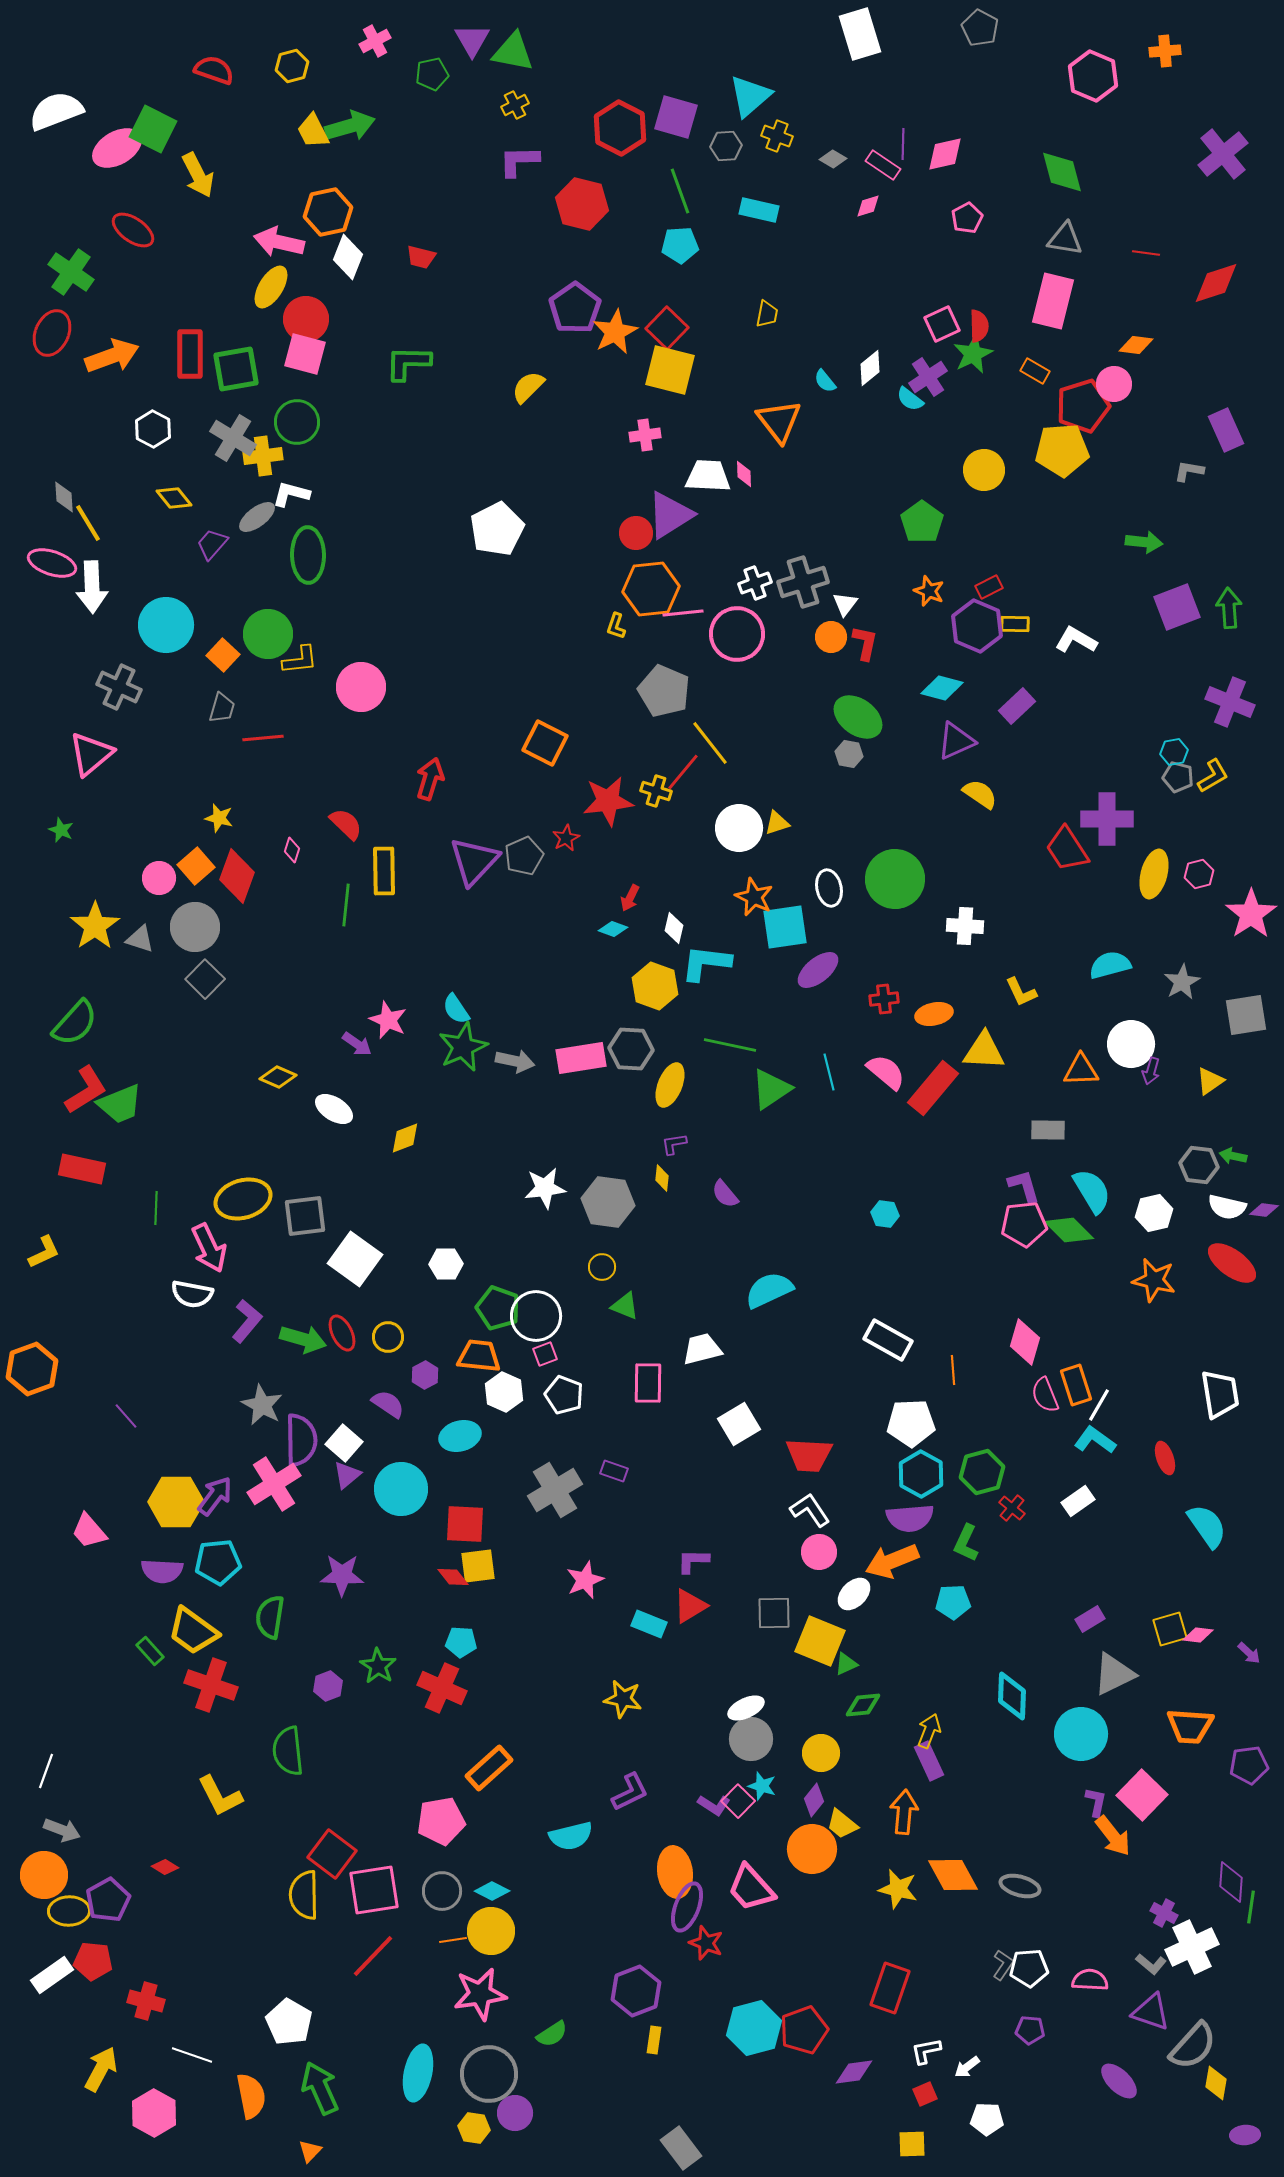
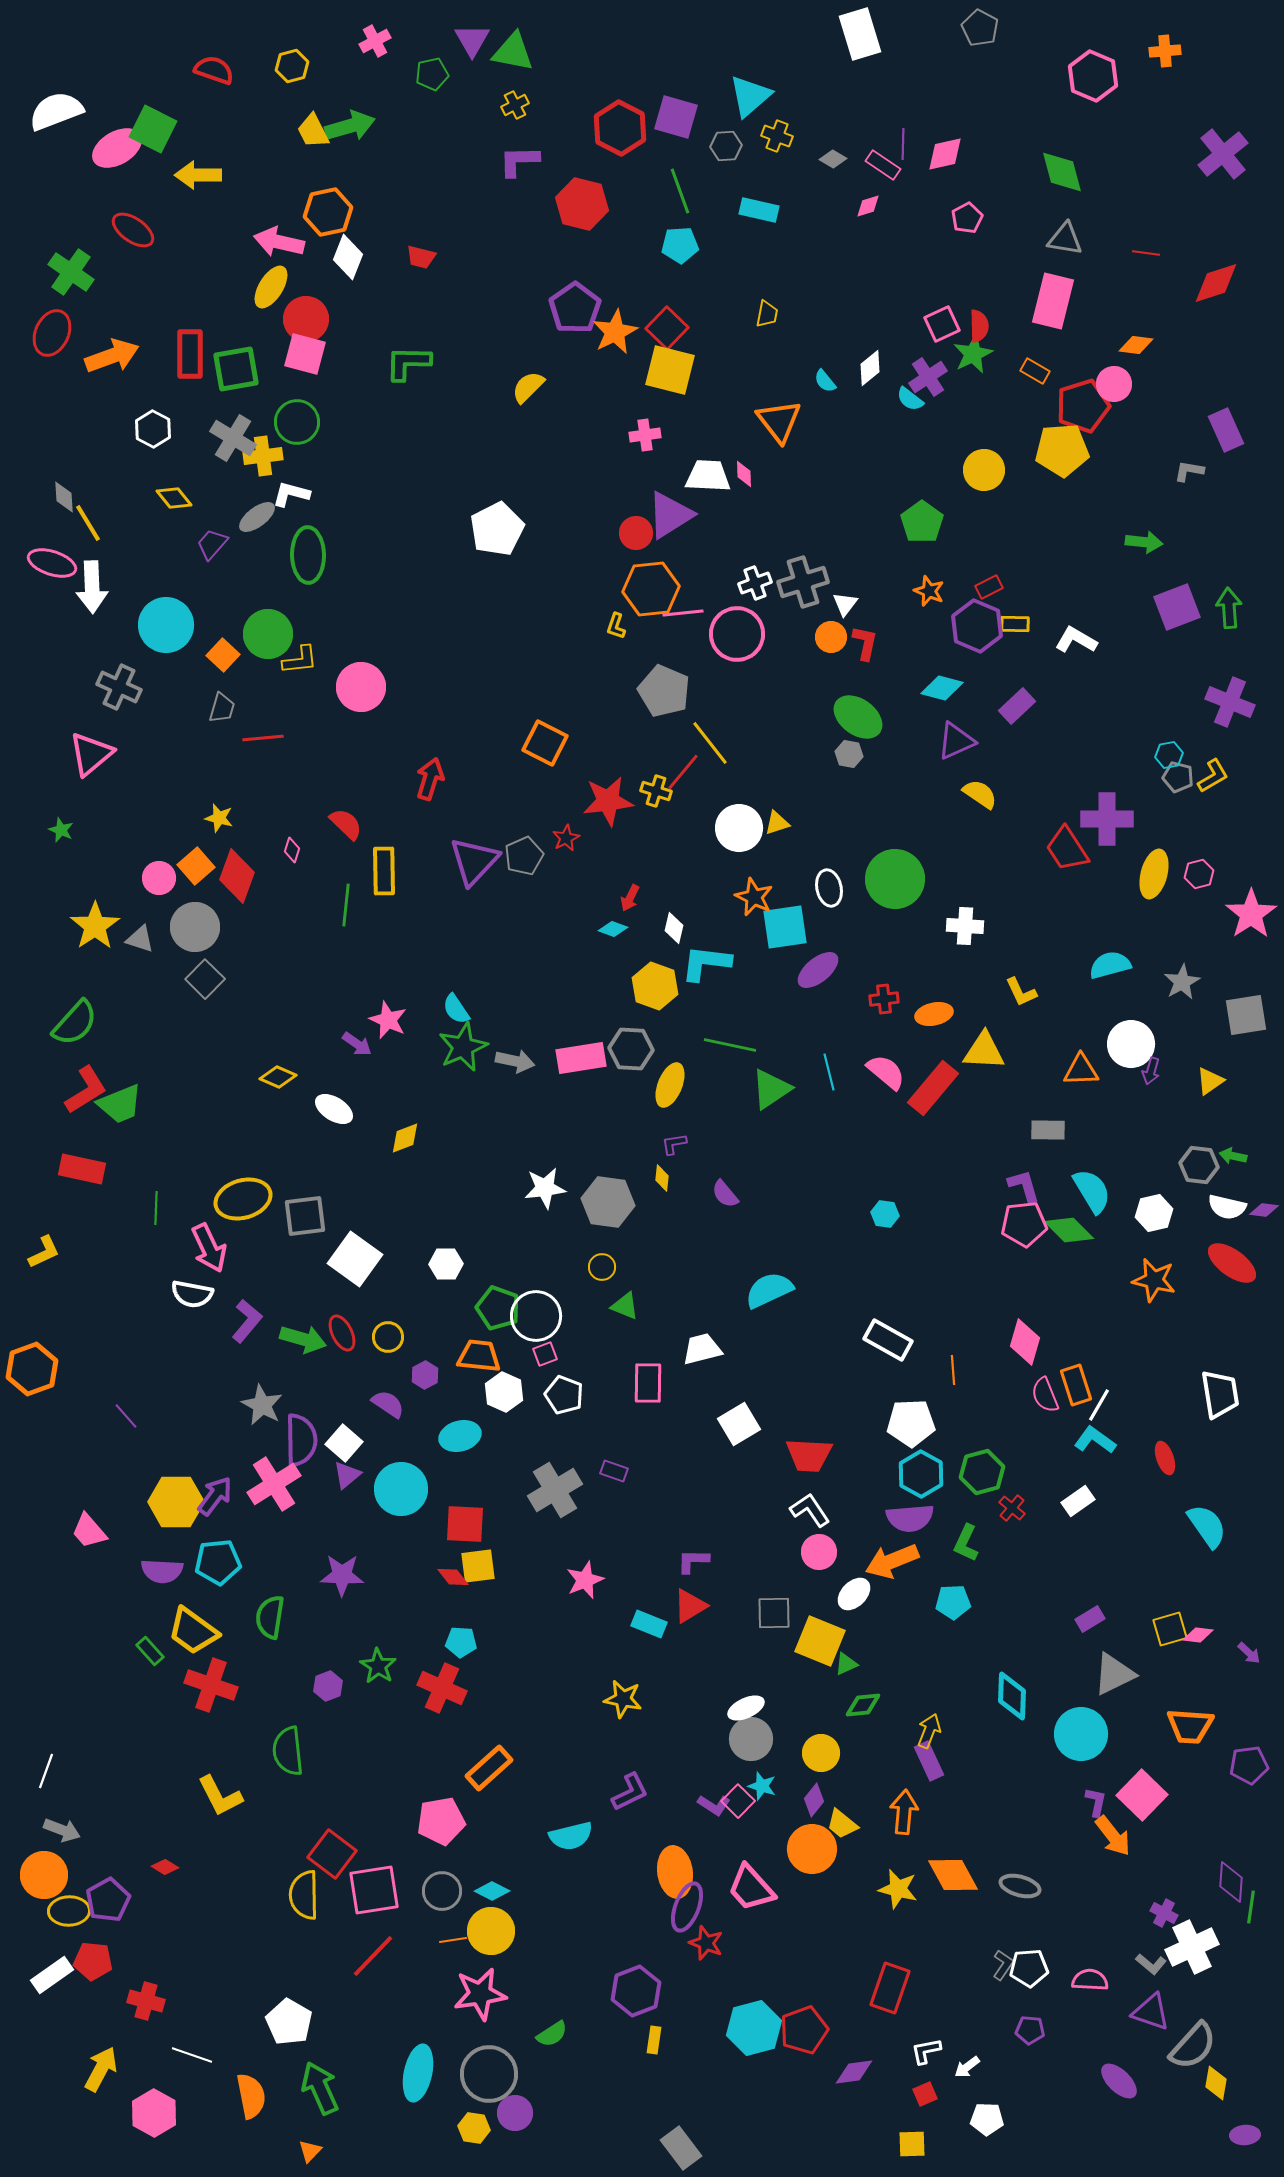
yellow arrow at (198, 175): rotated 117 degrees clockwise
cyan hexagon at (1174, 752): moved 5 px left, 3 px down
